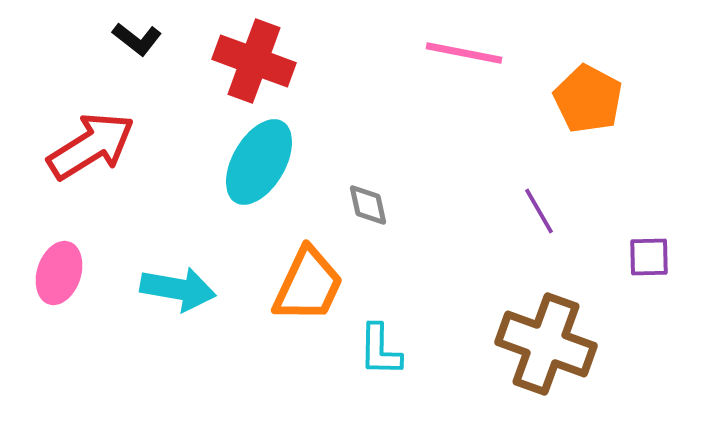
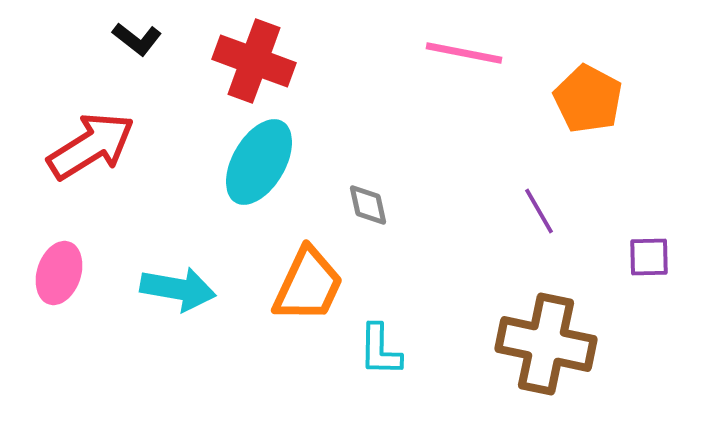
brown cross: rotated 8 degrees counterclockwise
